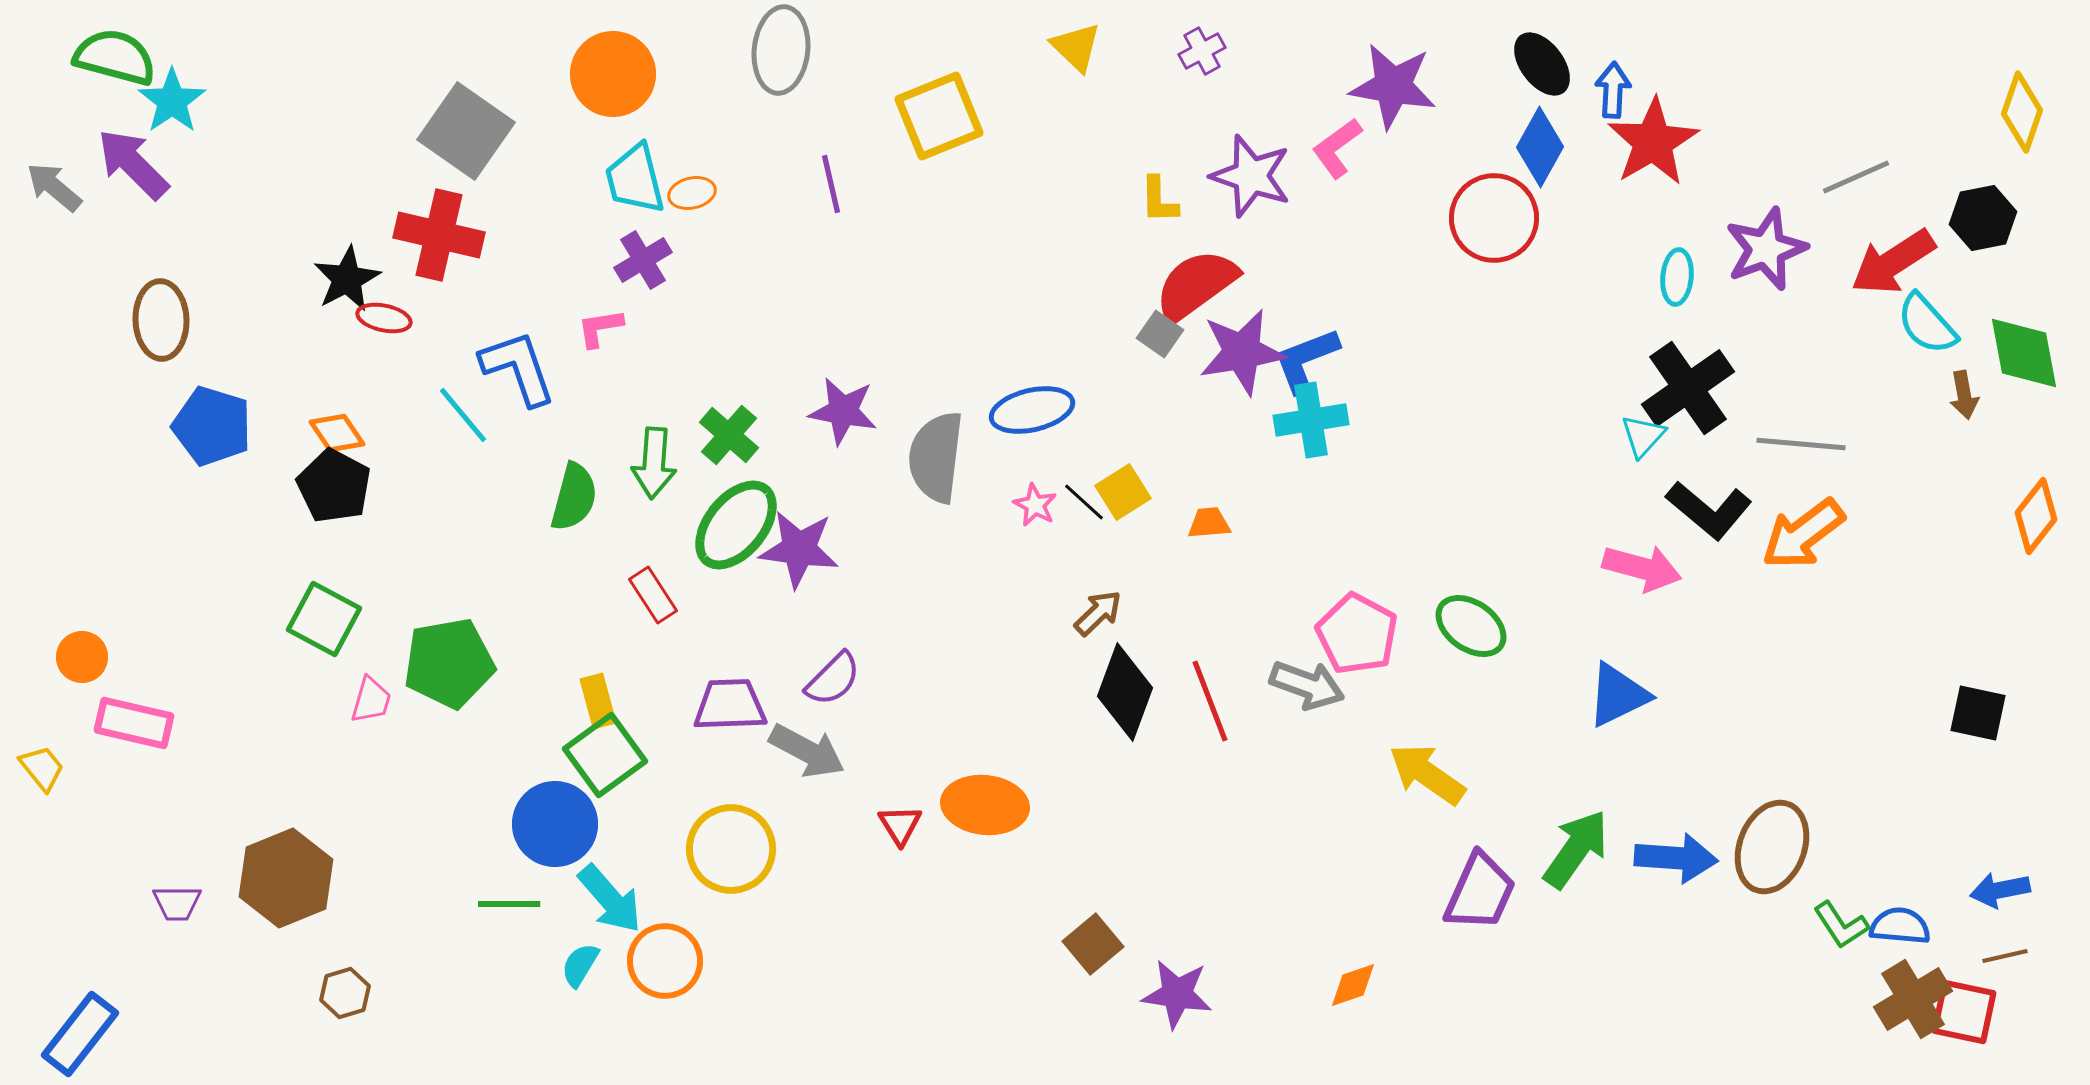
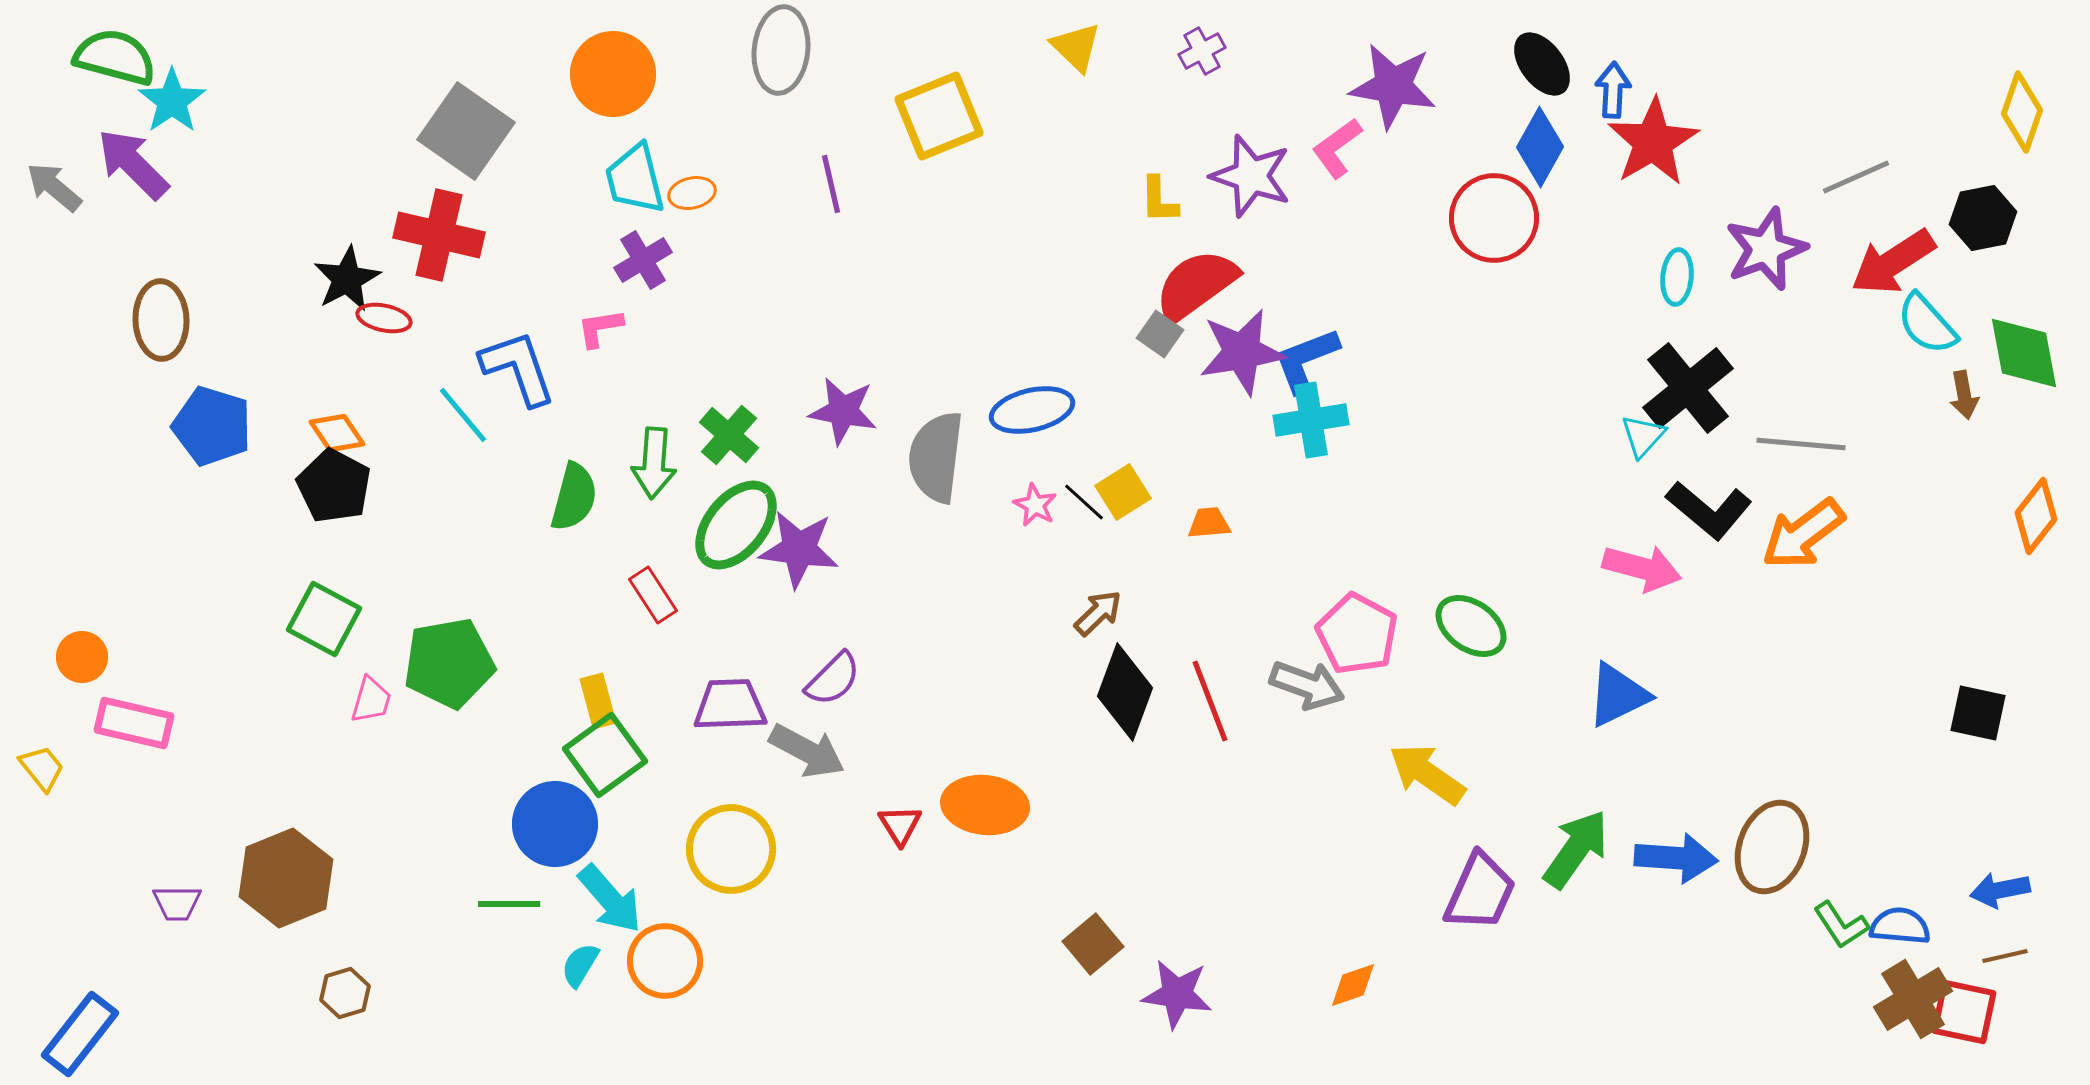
black cross at (1688, 388): rotated 4 degrees counterclockwise
